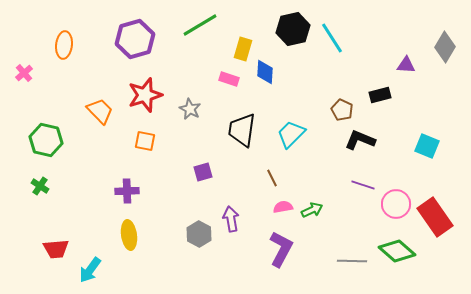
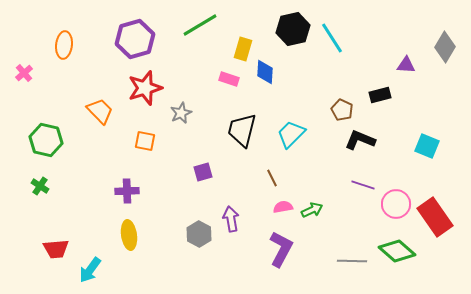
red star: moved 7 px up
gray star: moved 9 px left, 4 px down; rotated 20 degrees clockwise
black trapezoid: rotated 6 degrees clockwise
